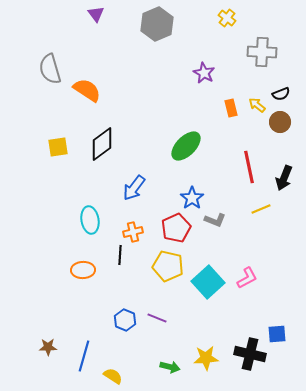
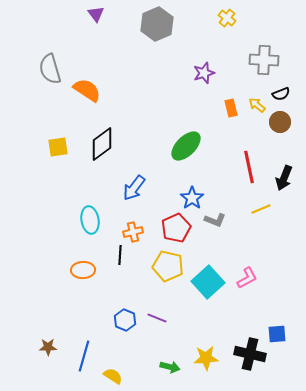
gray cross: moved 2 px right, 8 px down
purple star: rotated 25 degrees clockwise
